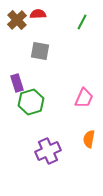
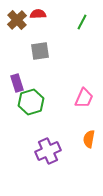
gray square: rotated 18 degrees counterclockwise
